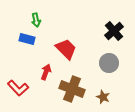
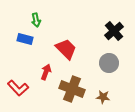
blue rectangle: moved 2 px left
brown star: rotated 16 degrees counterclockwise
